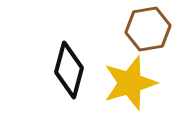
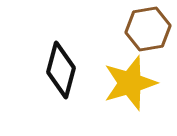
black diamond: moved 8 px left
